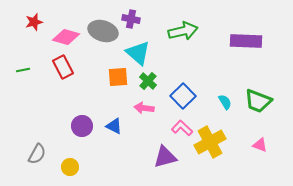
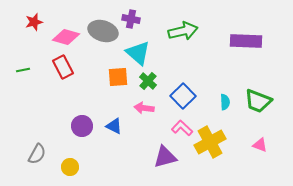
cyan semicircle: rotated 28 degrees clockwise
